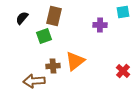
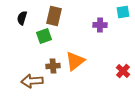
black semicircle: rotated 24 degrees counterclockwise
brown arrow: moved 2 px left
